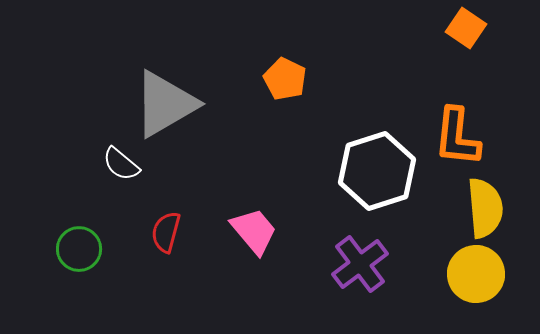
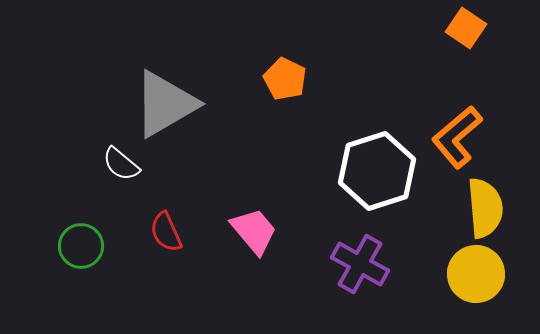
orange L-shape: rotated 44 degrees clockwise
red semicircle: rotated 39 degrees counterclockwise
green circle: moved 2 px right, 3 px up
purple cross: rotated 24 degrees counterclockwise
